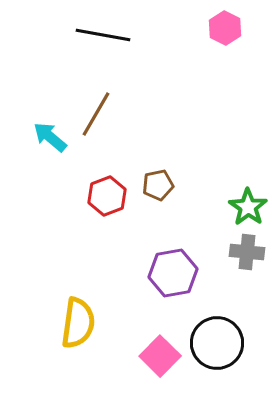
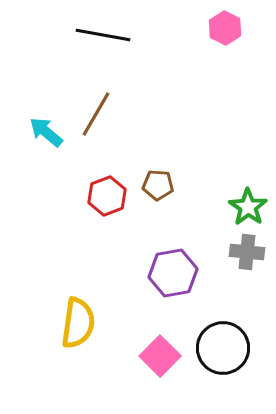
cyan arrow: moved 4 px left, 5 px up
brown pentagon: rotated 16 degrees clockwise
black circle: moved 6 px right, 5 px down
